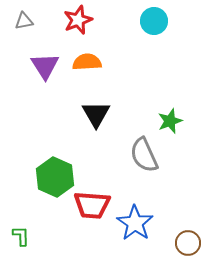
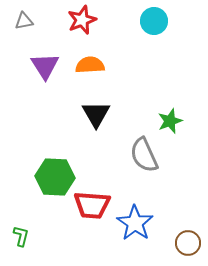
red star: moved 4 px right
orange semicircle: moved 3 px right, 3 px down
green hexagon: rotated 21 degrees counterclockwise
green L-shape: rotated 15 degrees clockwise
